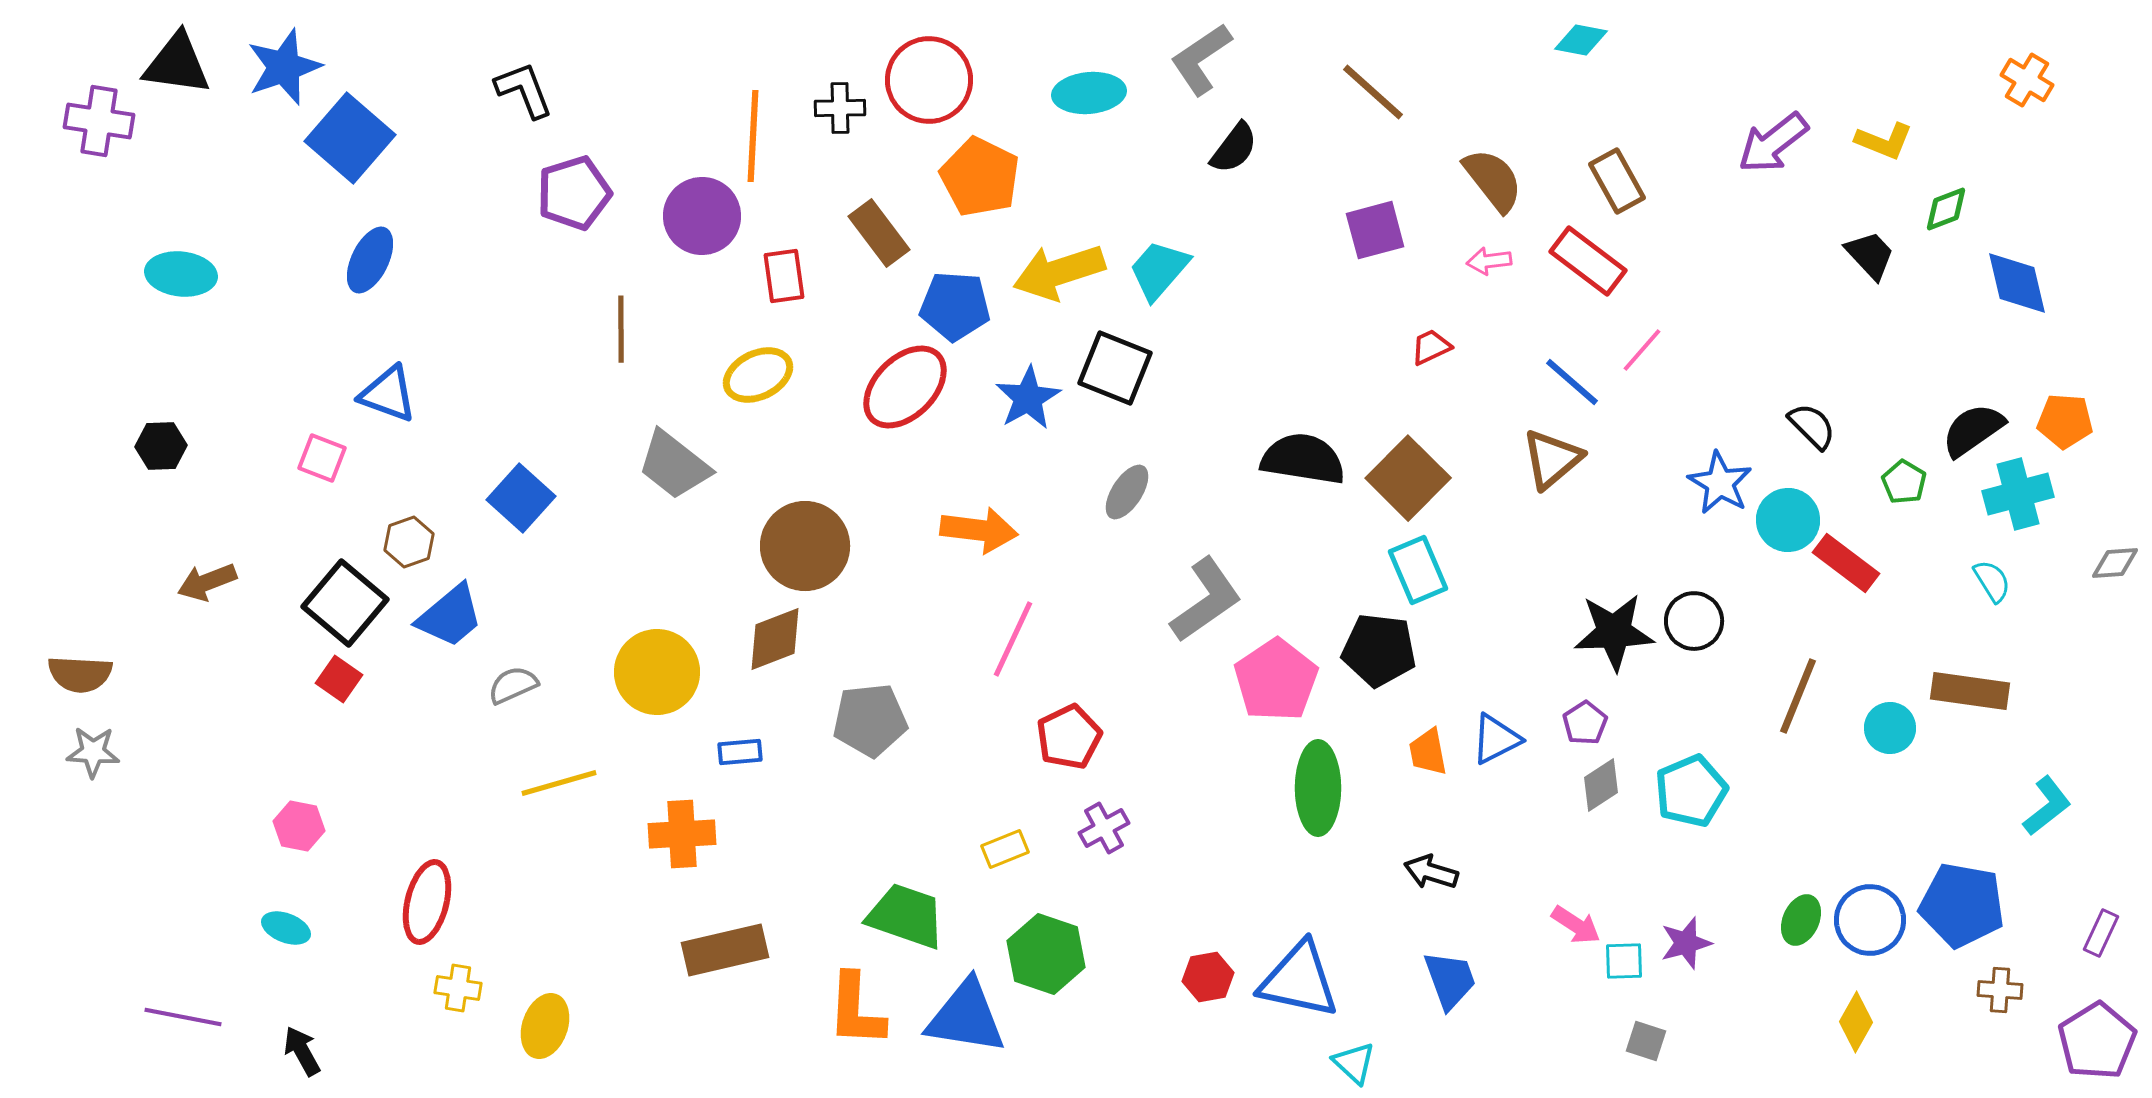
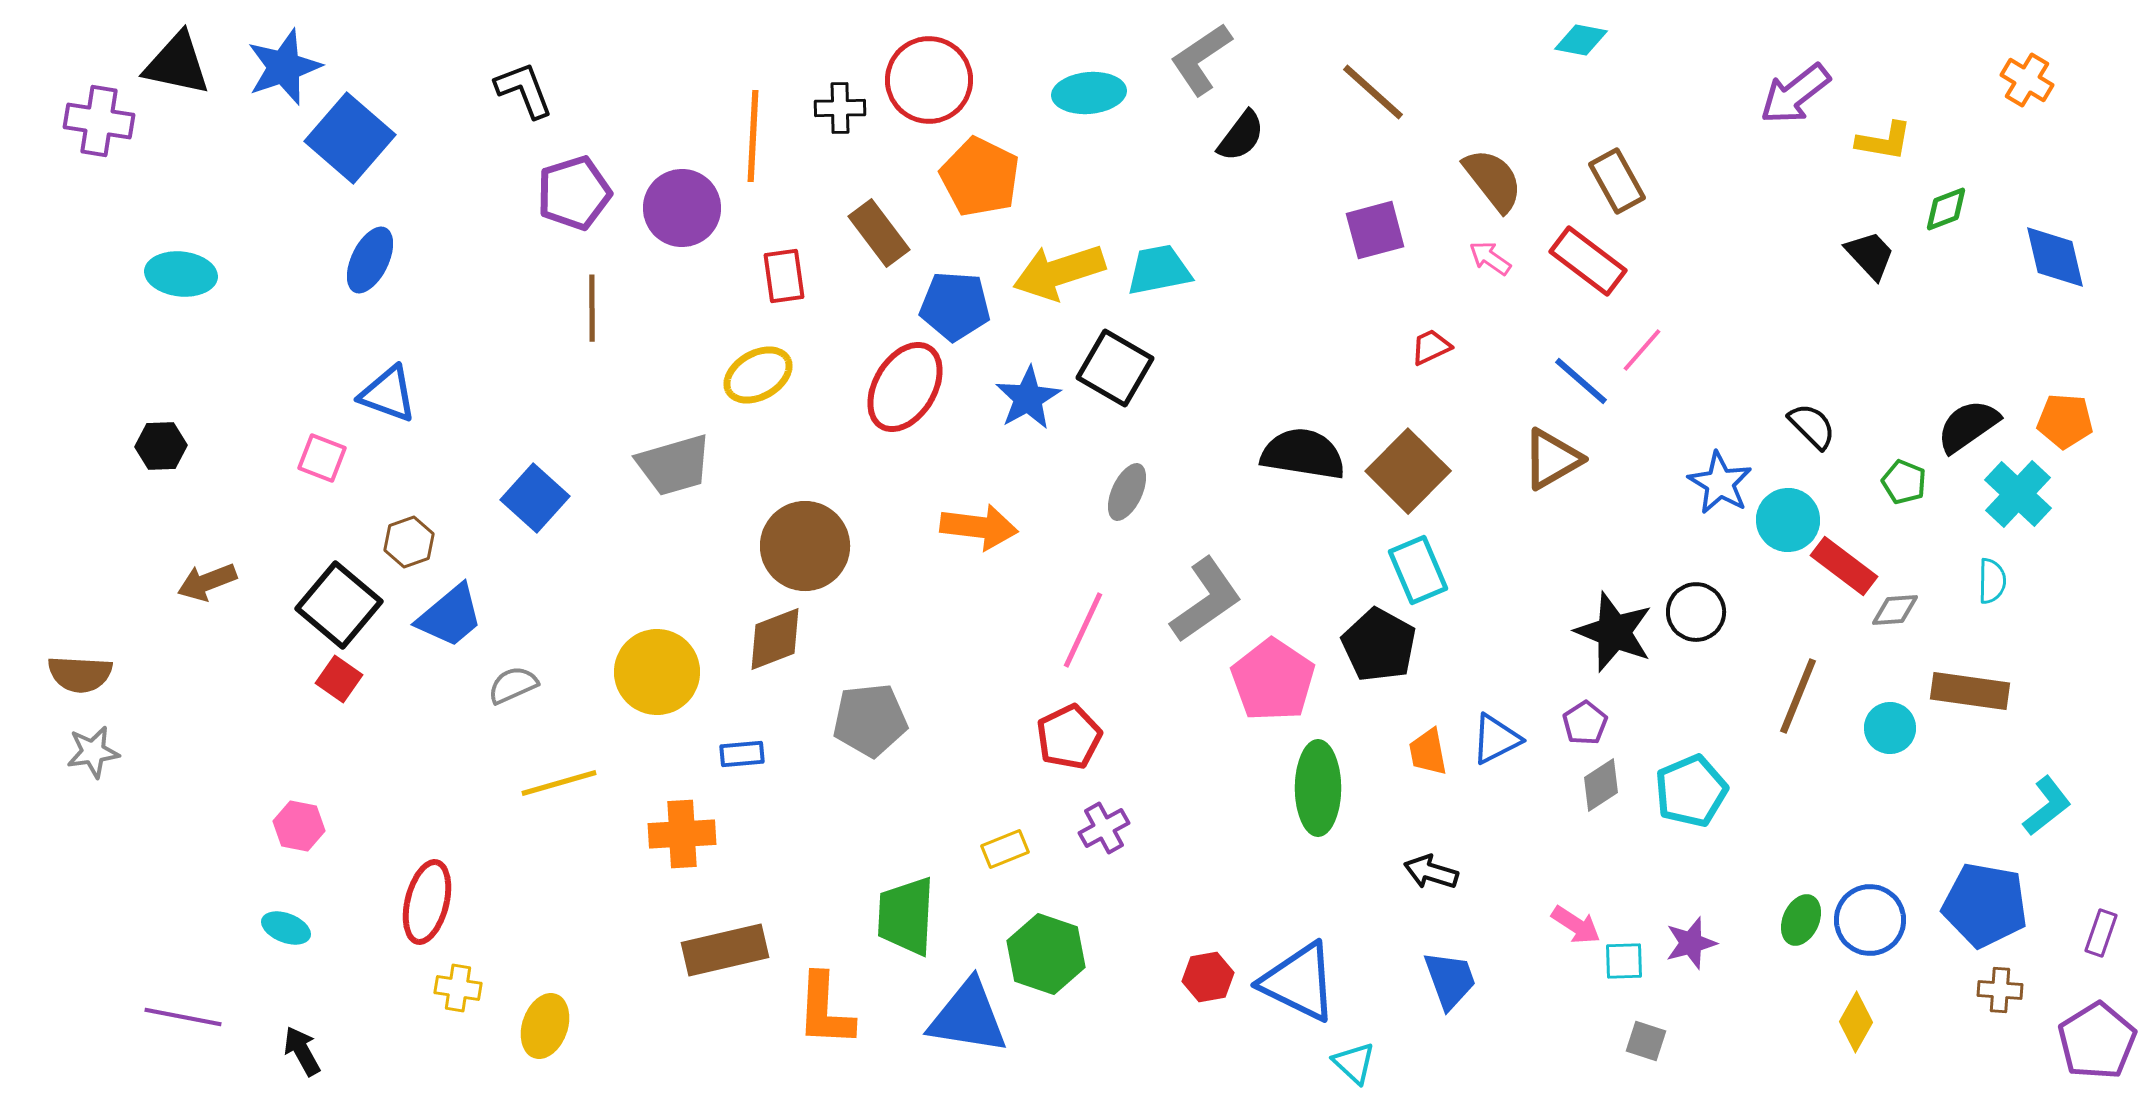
black triangle at (177, 64): rotated 4 degrees clockwise
yellow L-shape at (1884, 141): rotated 12 degrees counterclockwise
purple arrow at (1773, 143): moved 22 px right, 49 px up
black semicircle at (1234, 148): moved 7 px right, 12 px up
purple circle at (702, 216): moved 20 px left, 8 px up
pink arrow at (1489, 261): moved 1 px right, 3 px up; rotated 42 degrees clockwise
cyan trapezoid at (1159, 270): rotated 38 degrees clockwise
blue diamond at (2017, 283): moved 38 px right, 26 px up
brown line at (621, 329): moved 29 px left, 21 px up
black square at (1115, 368): rotated 8 degrees clockwise
yellow ellipse at (758, 375): rotated 4 degrees counterclockwise
blue line at (1572, 382): moved 9 px right, 1 px up
red ellipse at (905, 387): rotated 14 degrees counterclockwise
black semicircle at (1973, 430): moved 5 px left, 4 px up
black semicircle at (1303, 459): moved 5 px up
brown triangle at (1552, 459): rotated 10 degrees clockwise
gray trapezoid at (674, 465): rotated 54 degrees counterclockwise
brown square at (1408, 478): moved 7 px up
green pentagon at (1904, 482): rotated 9 degrees counterclockwise
gray ellipse at (1127, 492): rotated 8 degrees counterclockwise
cyan cross at (2018, 494): rotated 32 degrees counterclockwise
blue square at (521, 498): moved 14 px right
orange arrow at (979, 530): moved 3 px up
red rectangle at (1846, 563): moved 2 px left, 3 px down
gray diamond at (2115, 563): moved 220 px left, 47 px down
cyan semicircle at (1992, 581): rotated 33 degrees clockwise
black square at (345, 603): moved 6 px left, 2 px down
black circle at (1694, 621): moved 2 px right, 9 px up
black star at (1614, 632): rotated 24 degrees clockwise
pink line at (1013, 639): moved 70 px right, 9 px up
black pentagon at (1379, 650): moved 5 px up; rotated 22 degrees clockwise
pink pentagon at (1276, 680): moved 3 px left; rotated 4 degrees counterclockwise
gray star at (93, 752): rotated 12 degrees counterclockwise
blue rectangle at (740, 752): moved 2 px right, 2 px down
blue pentagon at (1962, 905): moved 23 px right
green trapezoid at (906, 916): rotated 106 degrees counterclockwise
purple rectangle at (2101, 933): rotated 6 degrees counterclockwise
purple star at (1686, 943): moved 5 px right
blue triangle at (1299, 980): moved 2 px down; rotated 14 degrees clockwise
orange L-shape at (856, 1010): moved 31 px left
blue triangle at (966, 1017): moved 2 px right
